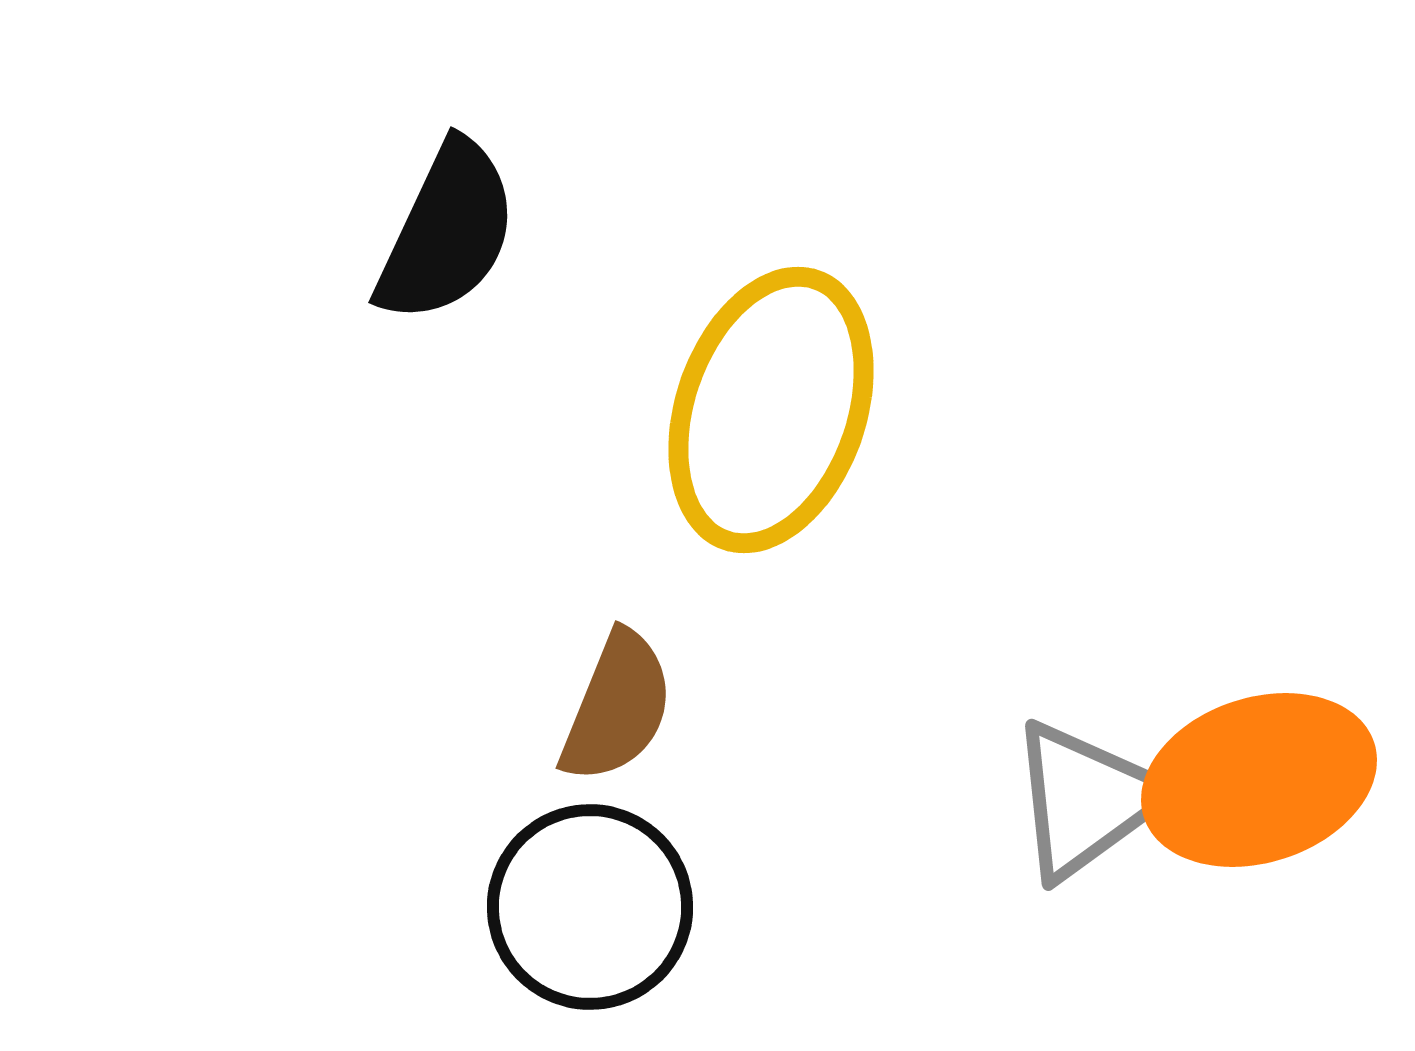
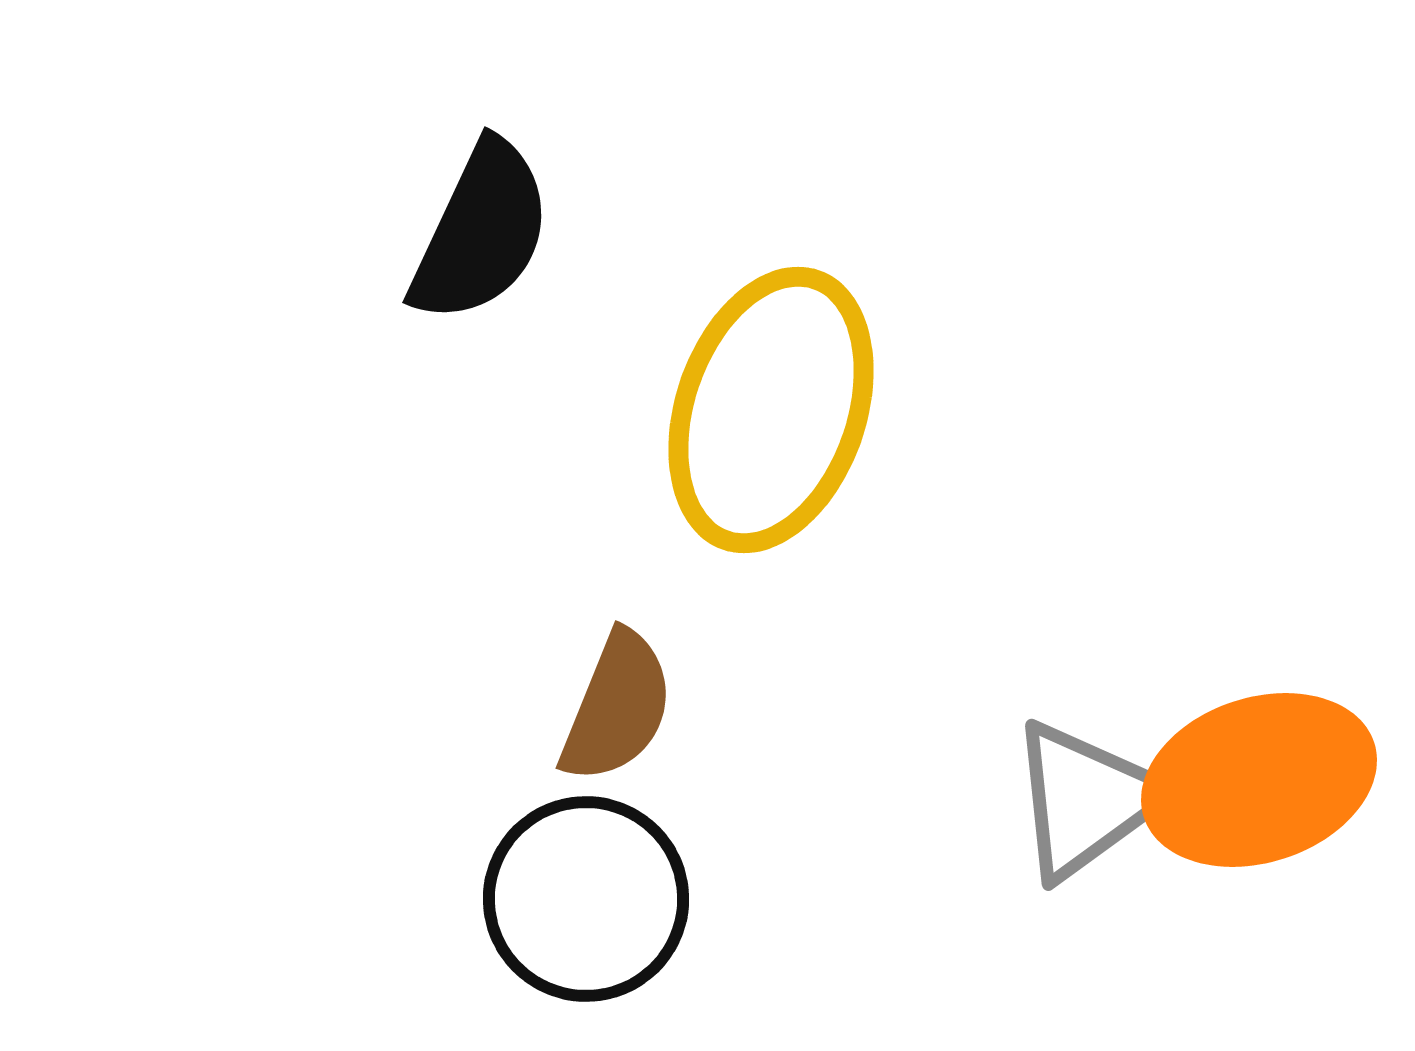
black semicircle: moved 34 px right
black circle: moved 4 px left, 8 px up
